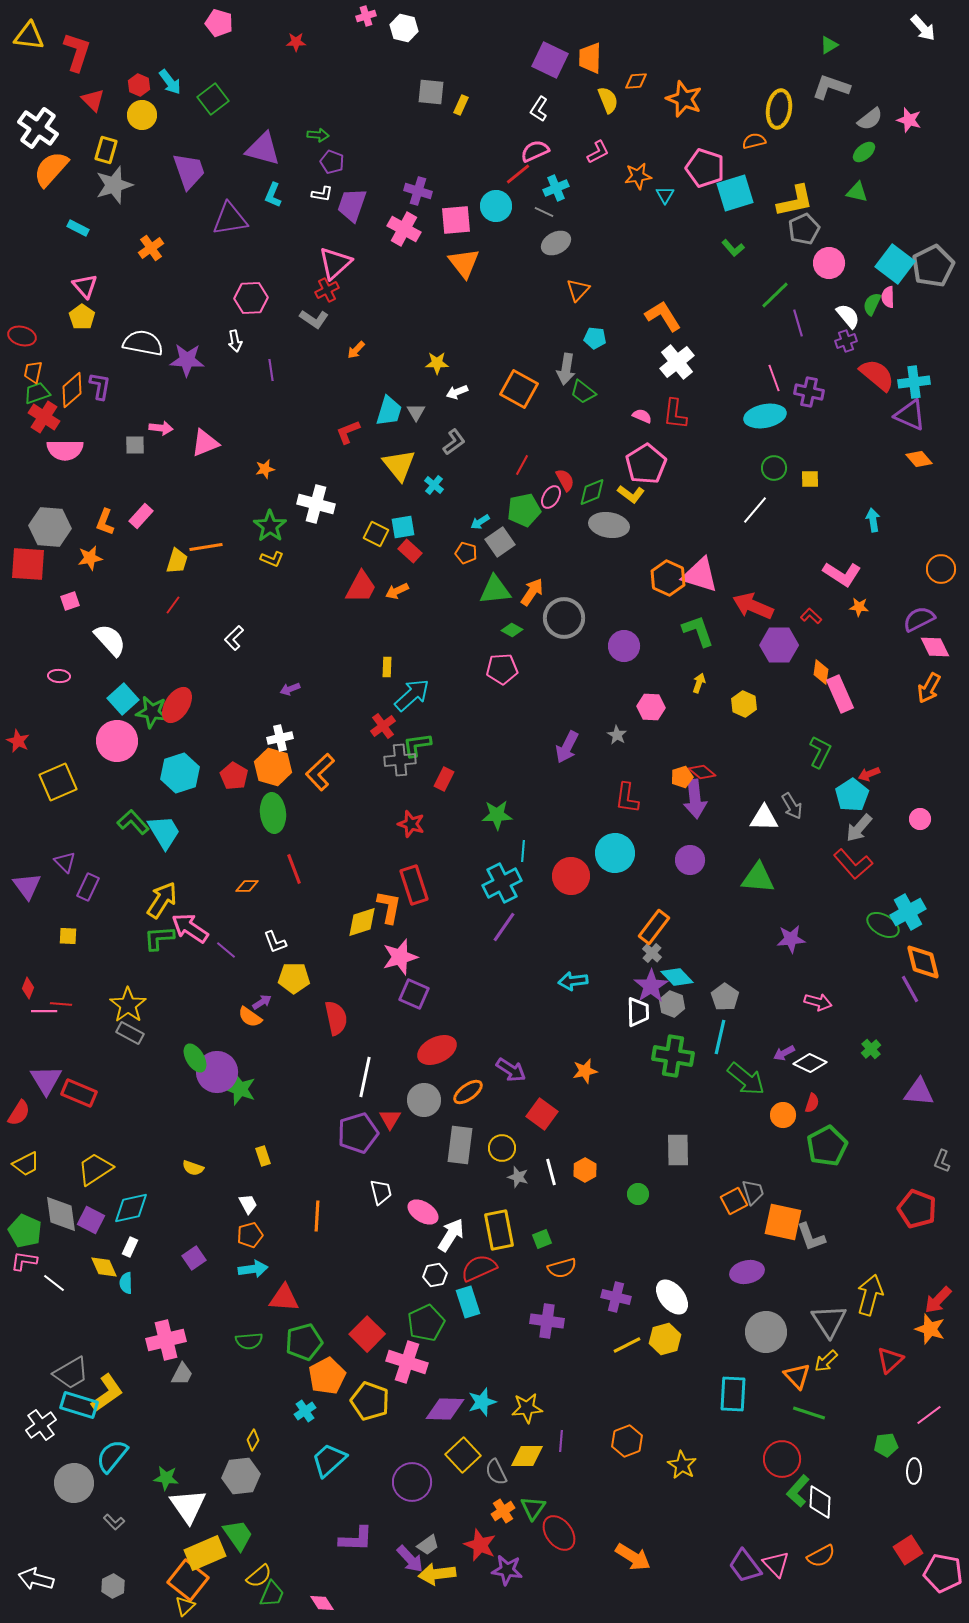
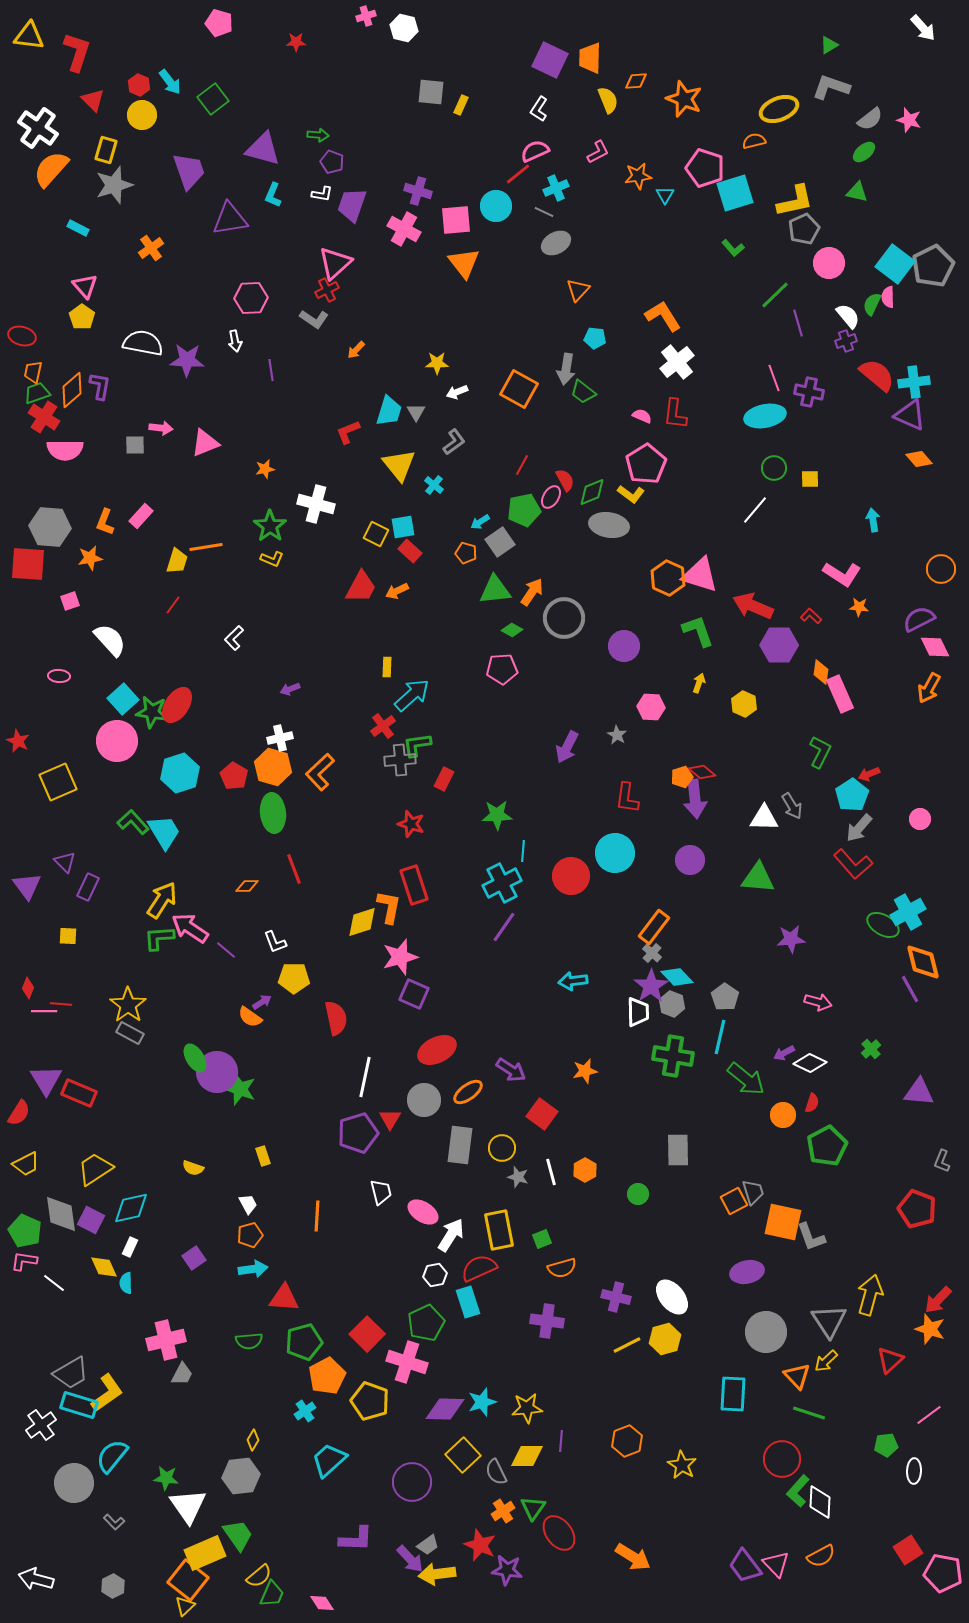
yellow ellipse at (779, 109): rotated 60 degrees clockwise
